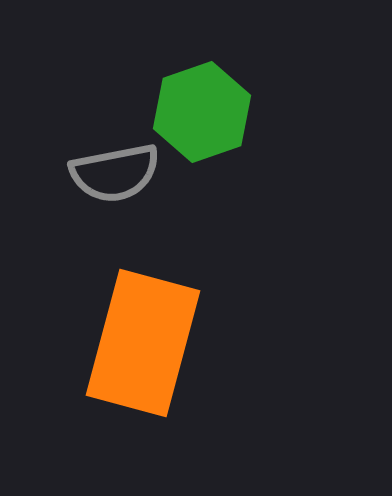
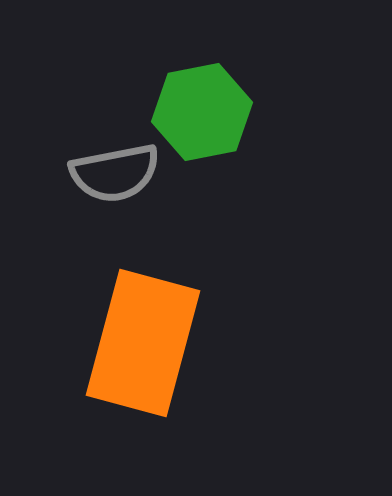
green hexagon: rotated 8 degrees clockwise
